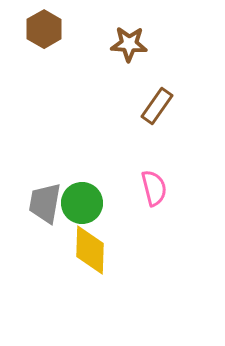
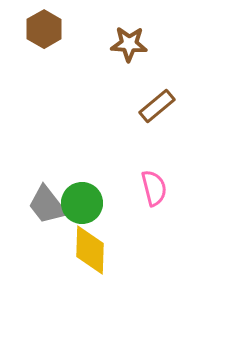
brown rectangle: rotated 15 degrees clockwise
gray trapezoid: moved 2 px right, 2 px down; rotated 48 degrees counterclockwise
